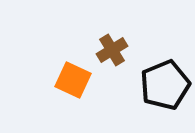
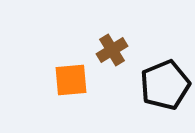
orange square: moved 2 px left; rotated 30 degrees counterclockwise
